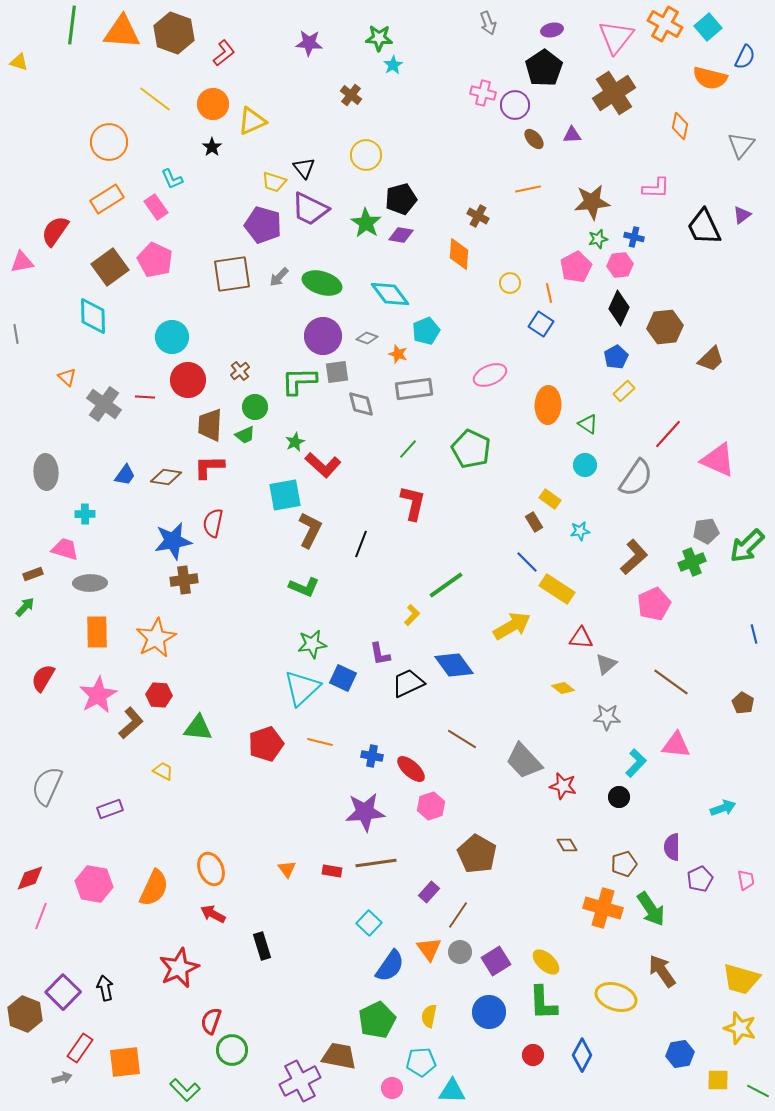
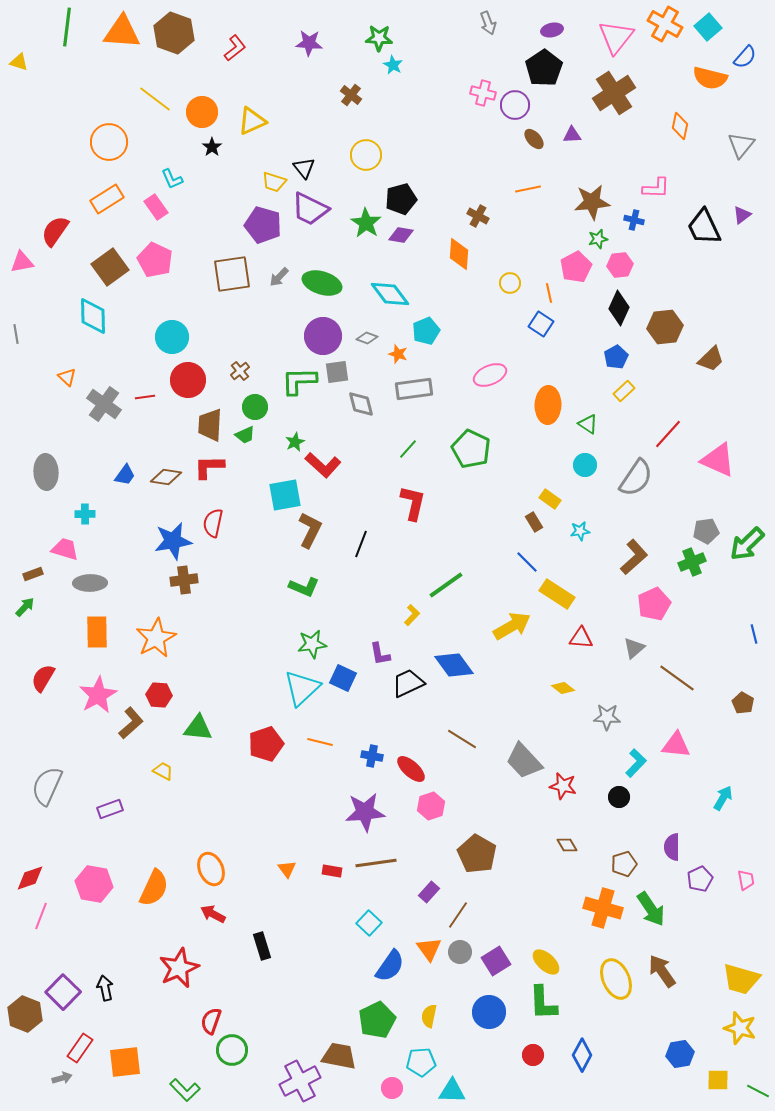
green line at (72, 25): moved 5 px left, 2 px down
red L-shape at (224, 53): moved 11 px right, 5 px up
blue semicircle at (745, 57): rotated 15 degrees clockwise
cyan star at (393, 65): rotated 12 degrees counterclockwise
orange circle at (213, 104): moved 11 px left, 8 px down
blue cross at (634, 237): moved 17 px up
red line at (145, 397): rotated 12 degrees counterclockwise
green arrow at (747, 546): moved 2 px up
yellow rectangle at (557, 589): moved 5 px down
gray triangle at (606, 664): moved 28 px right, 16 px up
brown line at (671, 682): moved 6 px right, 4 px up
cyan arrow at (723, 808): moved 10 px up; rotated 40 degrees counterclockwise
yellow ellipse at (616, 997): moved 18 px up; rotated 48 degrees clockwise
